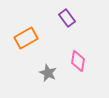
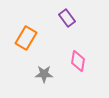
orange rectangle: rotated 30 degrees counterclockwise
gray star: moved 4 px left, 1 px down; rotated 24 degrees counterclockwise
